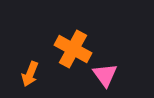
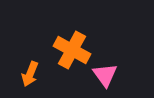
orange cross: moved 1 px left, 1 px down
